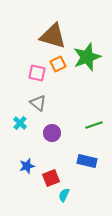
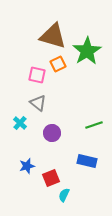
green star: moved 6 px up; rotated 12 degrees counterclockwise
pink square: moved 2 px down
